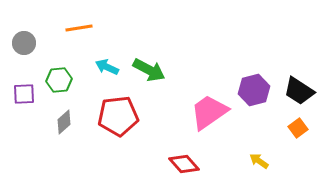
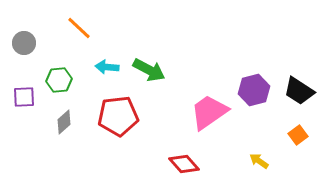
orange line: rotated 52 degrees clockwise
cyan arrow: rotated 20 degrees counterclockwise
purple square: moved 3 px down
orange square: moved 7 px down
